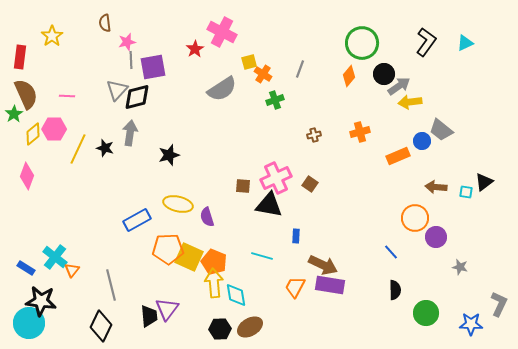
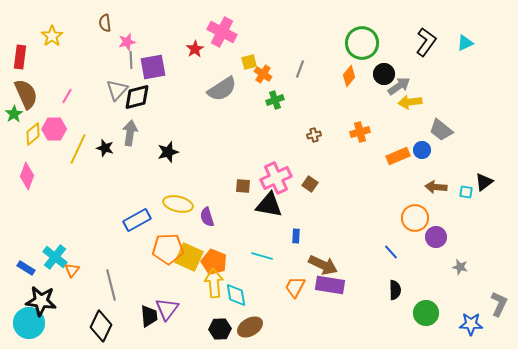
pink line at (67, 96): rotated 63 degrees counterclockwise
blue circle at (422, 141): moved 9 px down
black star at (169, 155): moved 1 px left, 3 px up
